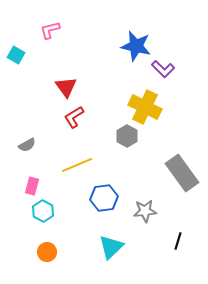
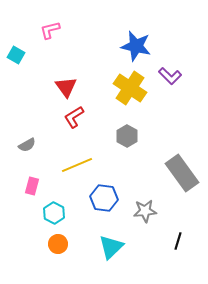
purple L-shape: moved 7 px right, 7 px down
yellow cross: moved 15 px left, 19 px up; rotated 8 degrees clockwise
blue hexagon: rotated 16 degrees clockwise
cyan hexagon: moved 11 px right, 2 px down
orange circle: moved 11 px right, 8 px up
